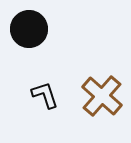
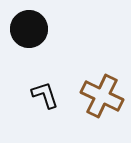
brown cross: rotated 15 degrees counterclockwise
